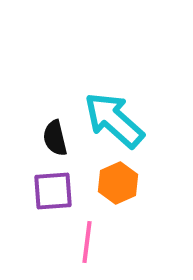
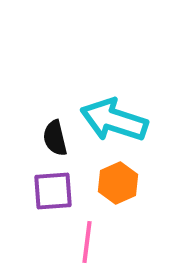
cyan arrow: rotated 24 degrees counterclockwise
